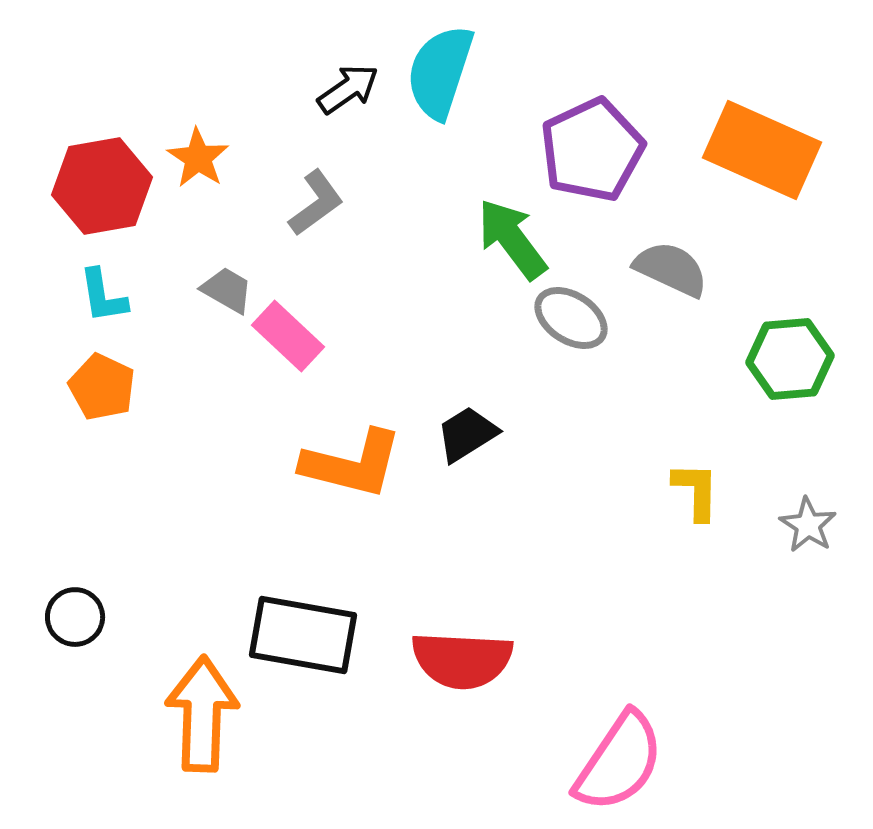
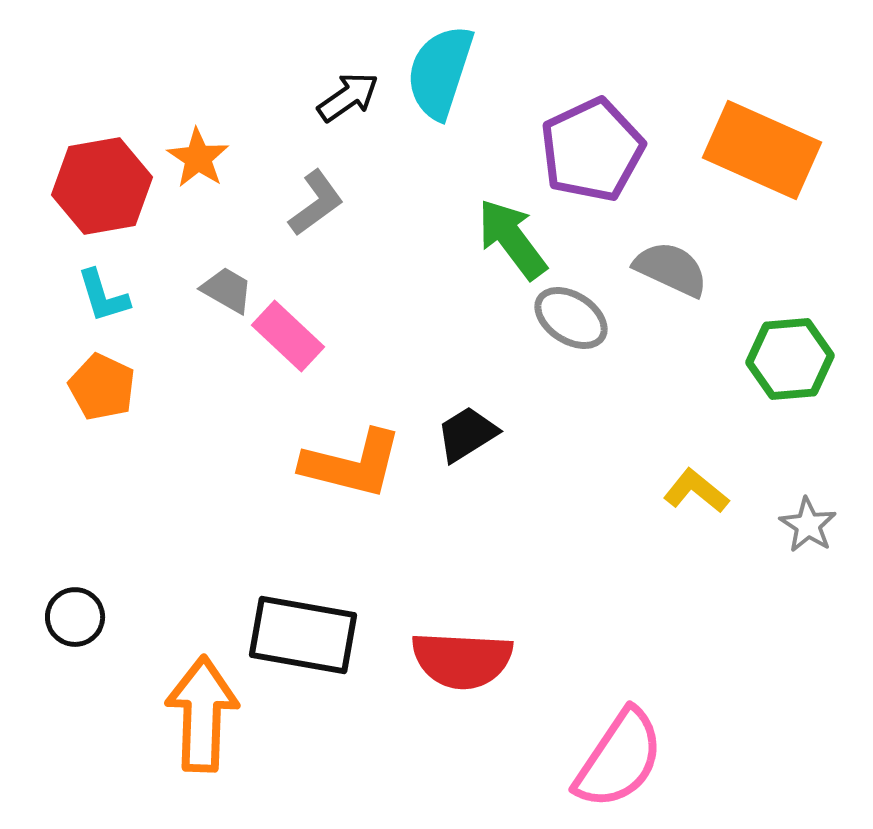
black arrow: moved 8 px down
cyan L-shape: rotated 8 degrees counterclockwise
yellow L-shape: rotated 52 degrees counterclockwise
pink semicircle: moved 3 px up
